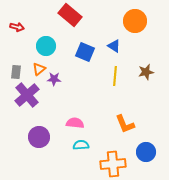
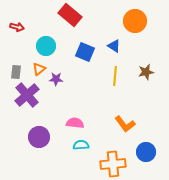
purple star: moved 2 px right
orange L-shape: rotated 15 degrees counterclockwise
